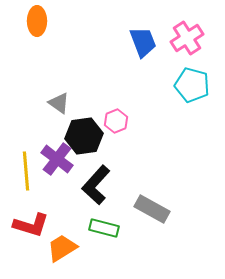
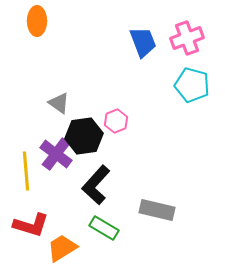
pink cross: rotated 12 degrees clockwise
purple cross: moved 1 px left, 5 px up
gray rectangle: moved 5 px right, 1 px down; rotated 16 degrees counterclockwise
green rectangle: rotated 16 degrees clockwise
